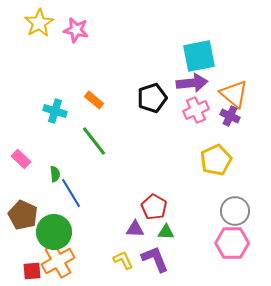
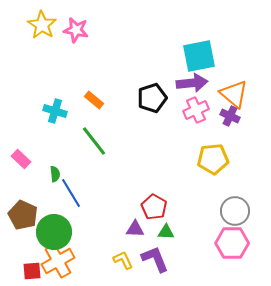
yellow star: moved 3 px right, 2 px down; rotated 8 degrees counterclockwise
yellow pentagon: moved 3 px left, 1 px up; rotated 20 degrees clockwise
